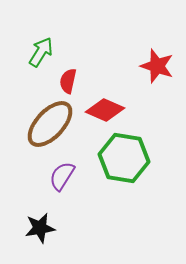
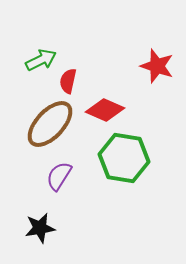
green arrow: moved 8 px down; rotated 32 degrees clockwise
purple semicircle: moved 3 px left
